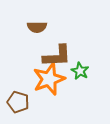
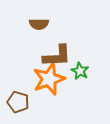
brown semicircle: moved 2 px right, 3 px up
